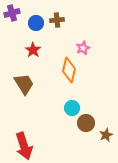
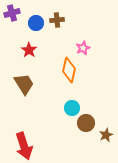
red star: moved 4 px left
